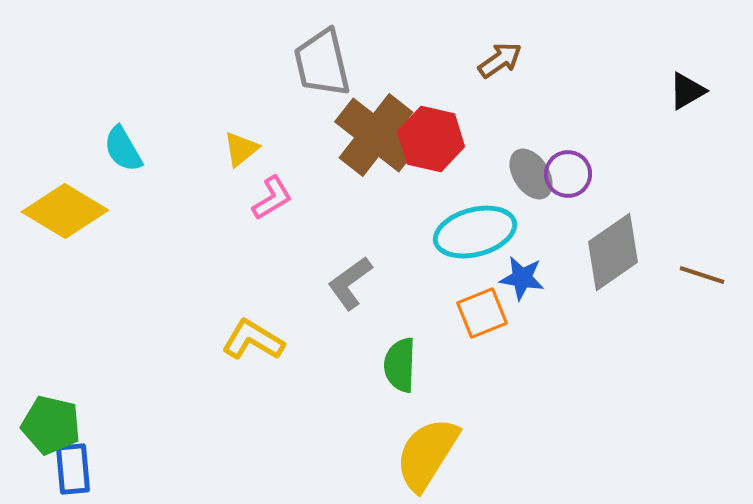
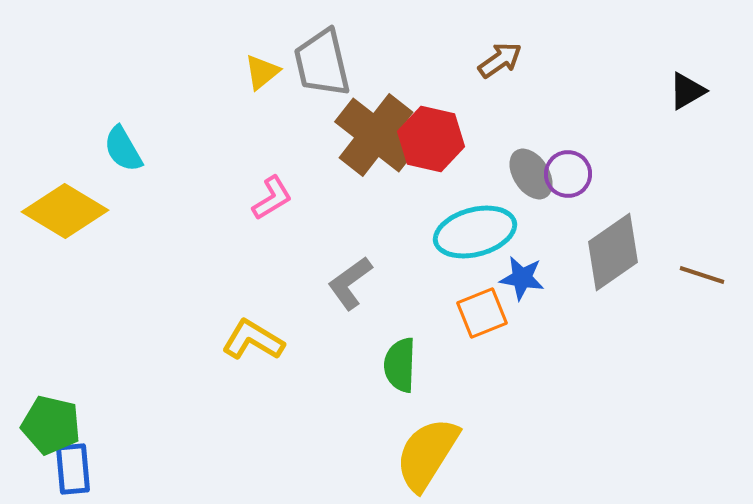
yellow triangle: moved 21 px right, 77 px up
